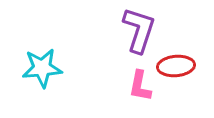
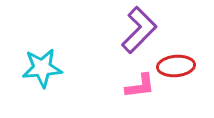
purple L-shape: rotated 27 degrees clockwise
pink L-shape: rotated 108 degrees counterclockwise
